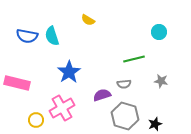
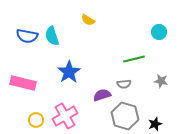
pink rectangle: moved 6 px right
pink cross: moved 3 px right, 8 px down
